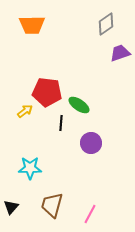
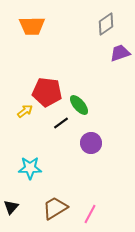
orange trapezoid: moved 1 px down
green ellipse: rotated 15 degrees clockwise
black line: rotated 49 degrees clockwise
brown trapezoid: moved 3 px right, 3 px down; rotated 44 degrees clockwise
